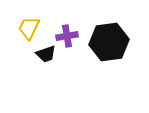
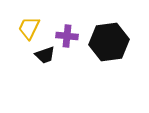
purple cross: rotated 15 degrees clockwise
black trapezoid: moved 1 px left, 1 px down
